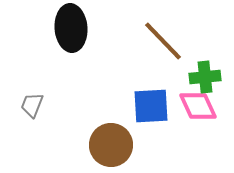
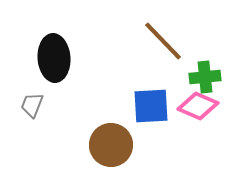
black ellipse: moved 17 px left, 30 px down
pink diamond: rotated 42 degrees counterclockwise
